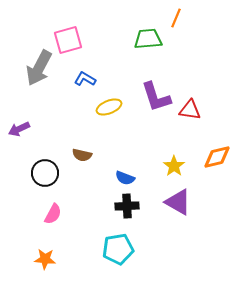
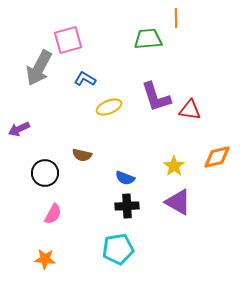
orange line: rotated 24 degrees counterclockwise
